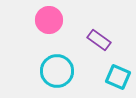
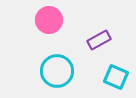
purple rectangle: rotated 65 degrees counterclockwise
cyan square: moved 2 px left
